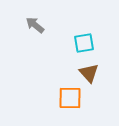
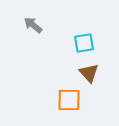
gray arrow: moved 2 px left
orange square: moved 1 px left, 2 px down
